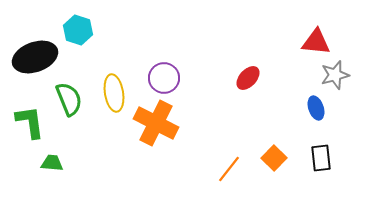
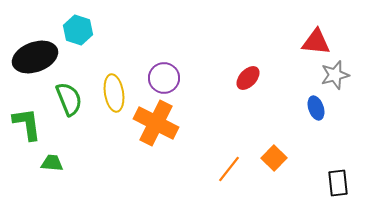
green L-shape: moved 3 px left, 2 px down
black rectangle: moved 17 px right, 25 px down
